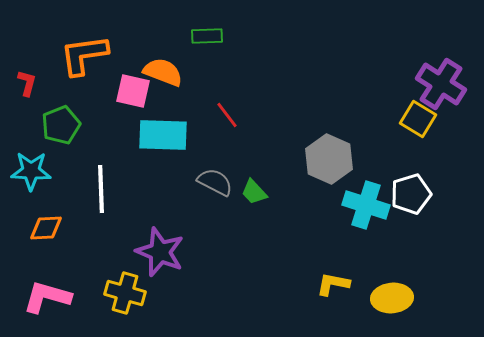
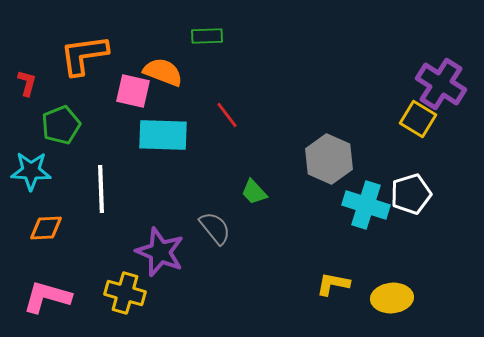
gray semicircle: moved 46 px down; rotated 24 degrees clockwise
